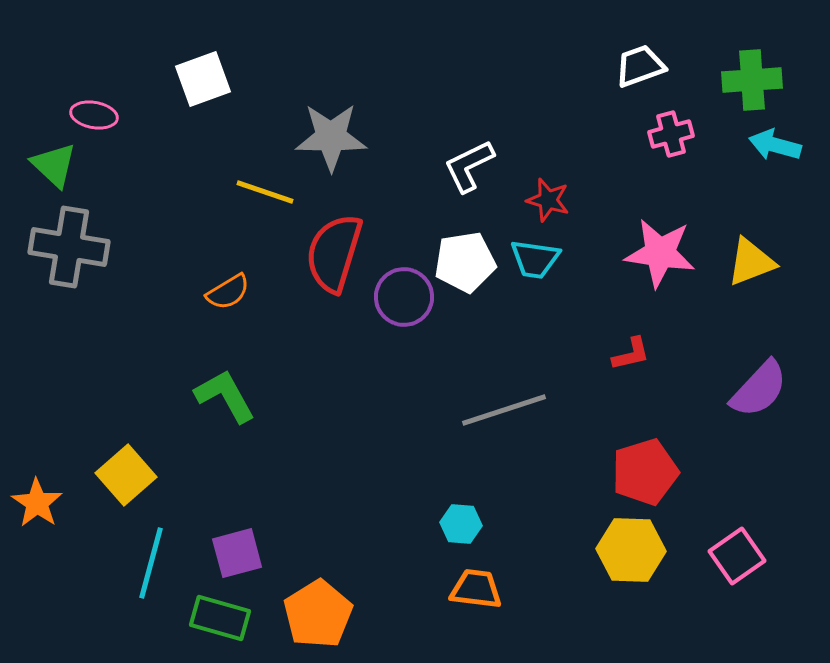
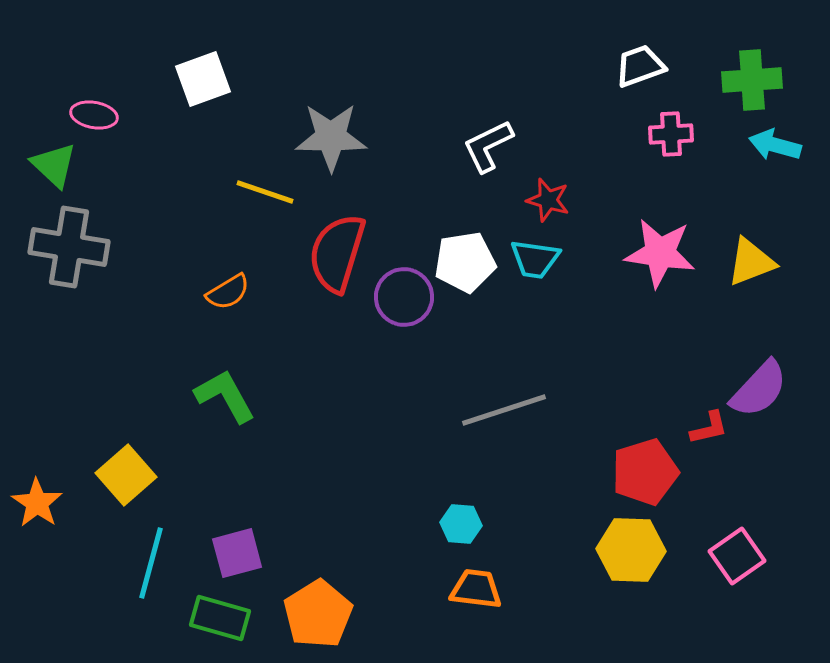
pink cross: rotated 12 degrees clockwise
white L-shape: moved 19 px right, 20 px up
red semicircle: moved 3 px right
red L-shape: moved 78 px right, 74 px down
